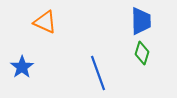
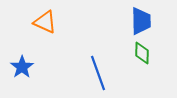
green diamond: rotated 15 degrees counterclockwise
